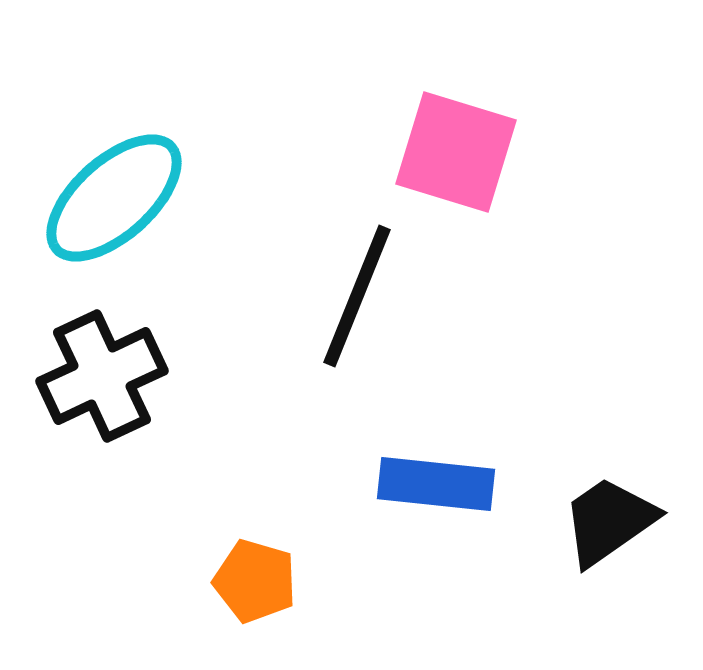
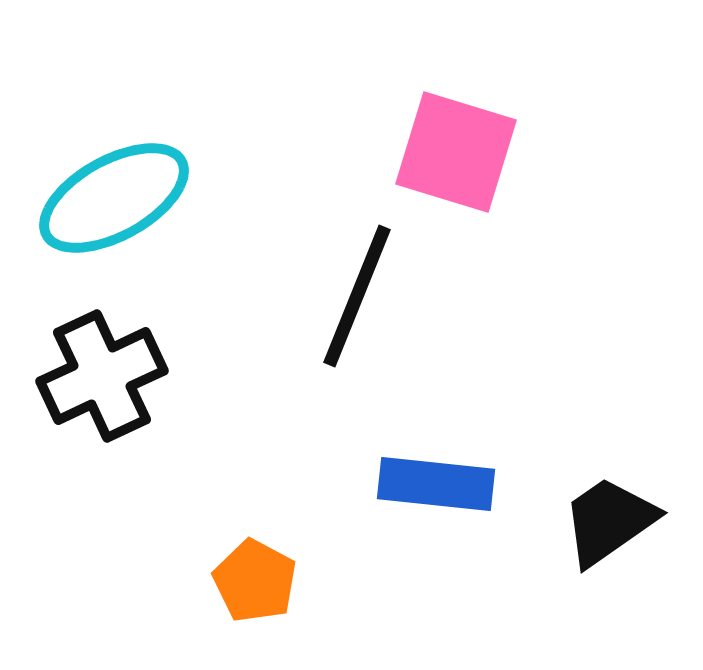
cyan ellipse: rotated 13 degrees clockwise
orange pentagon: rotated 12 degrees clockwise
